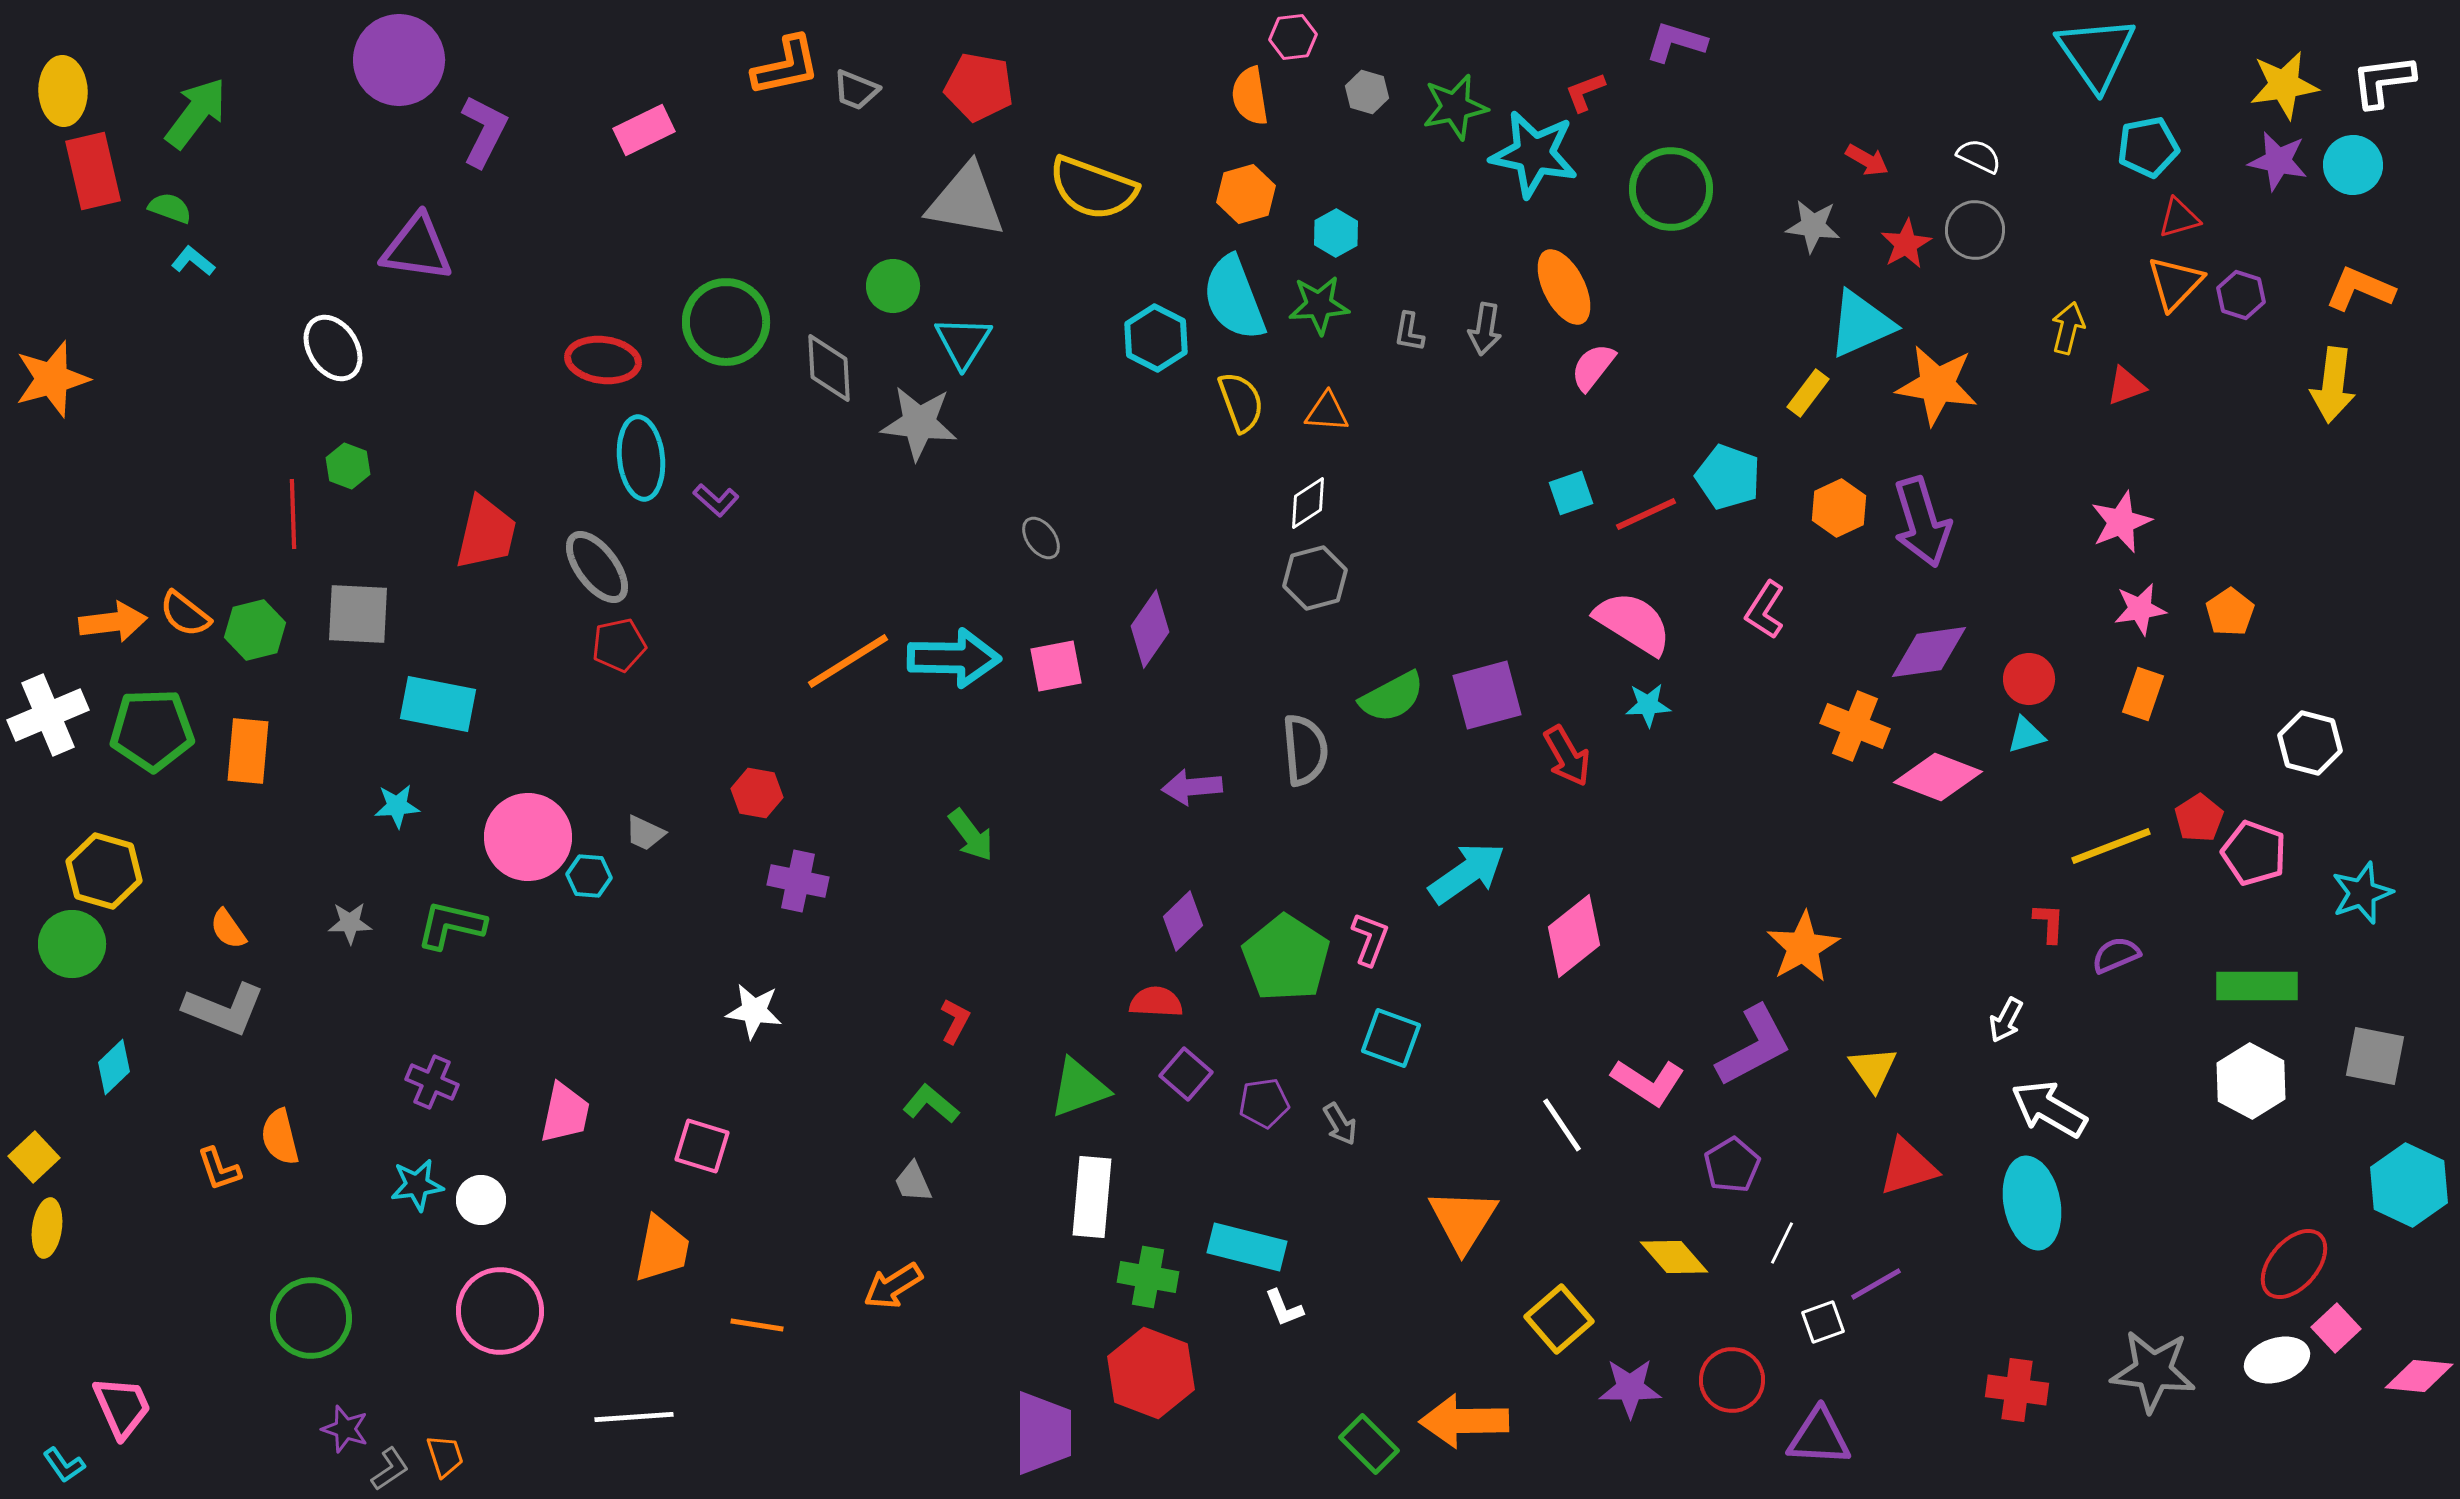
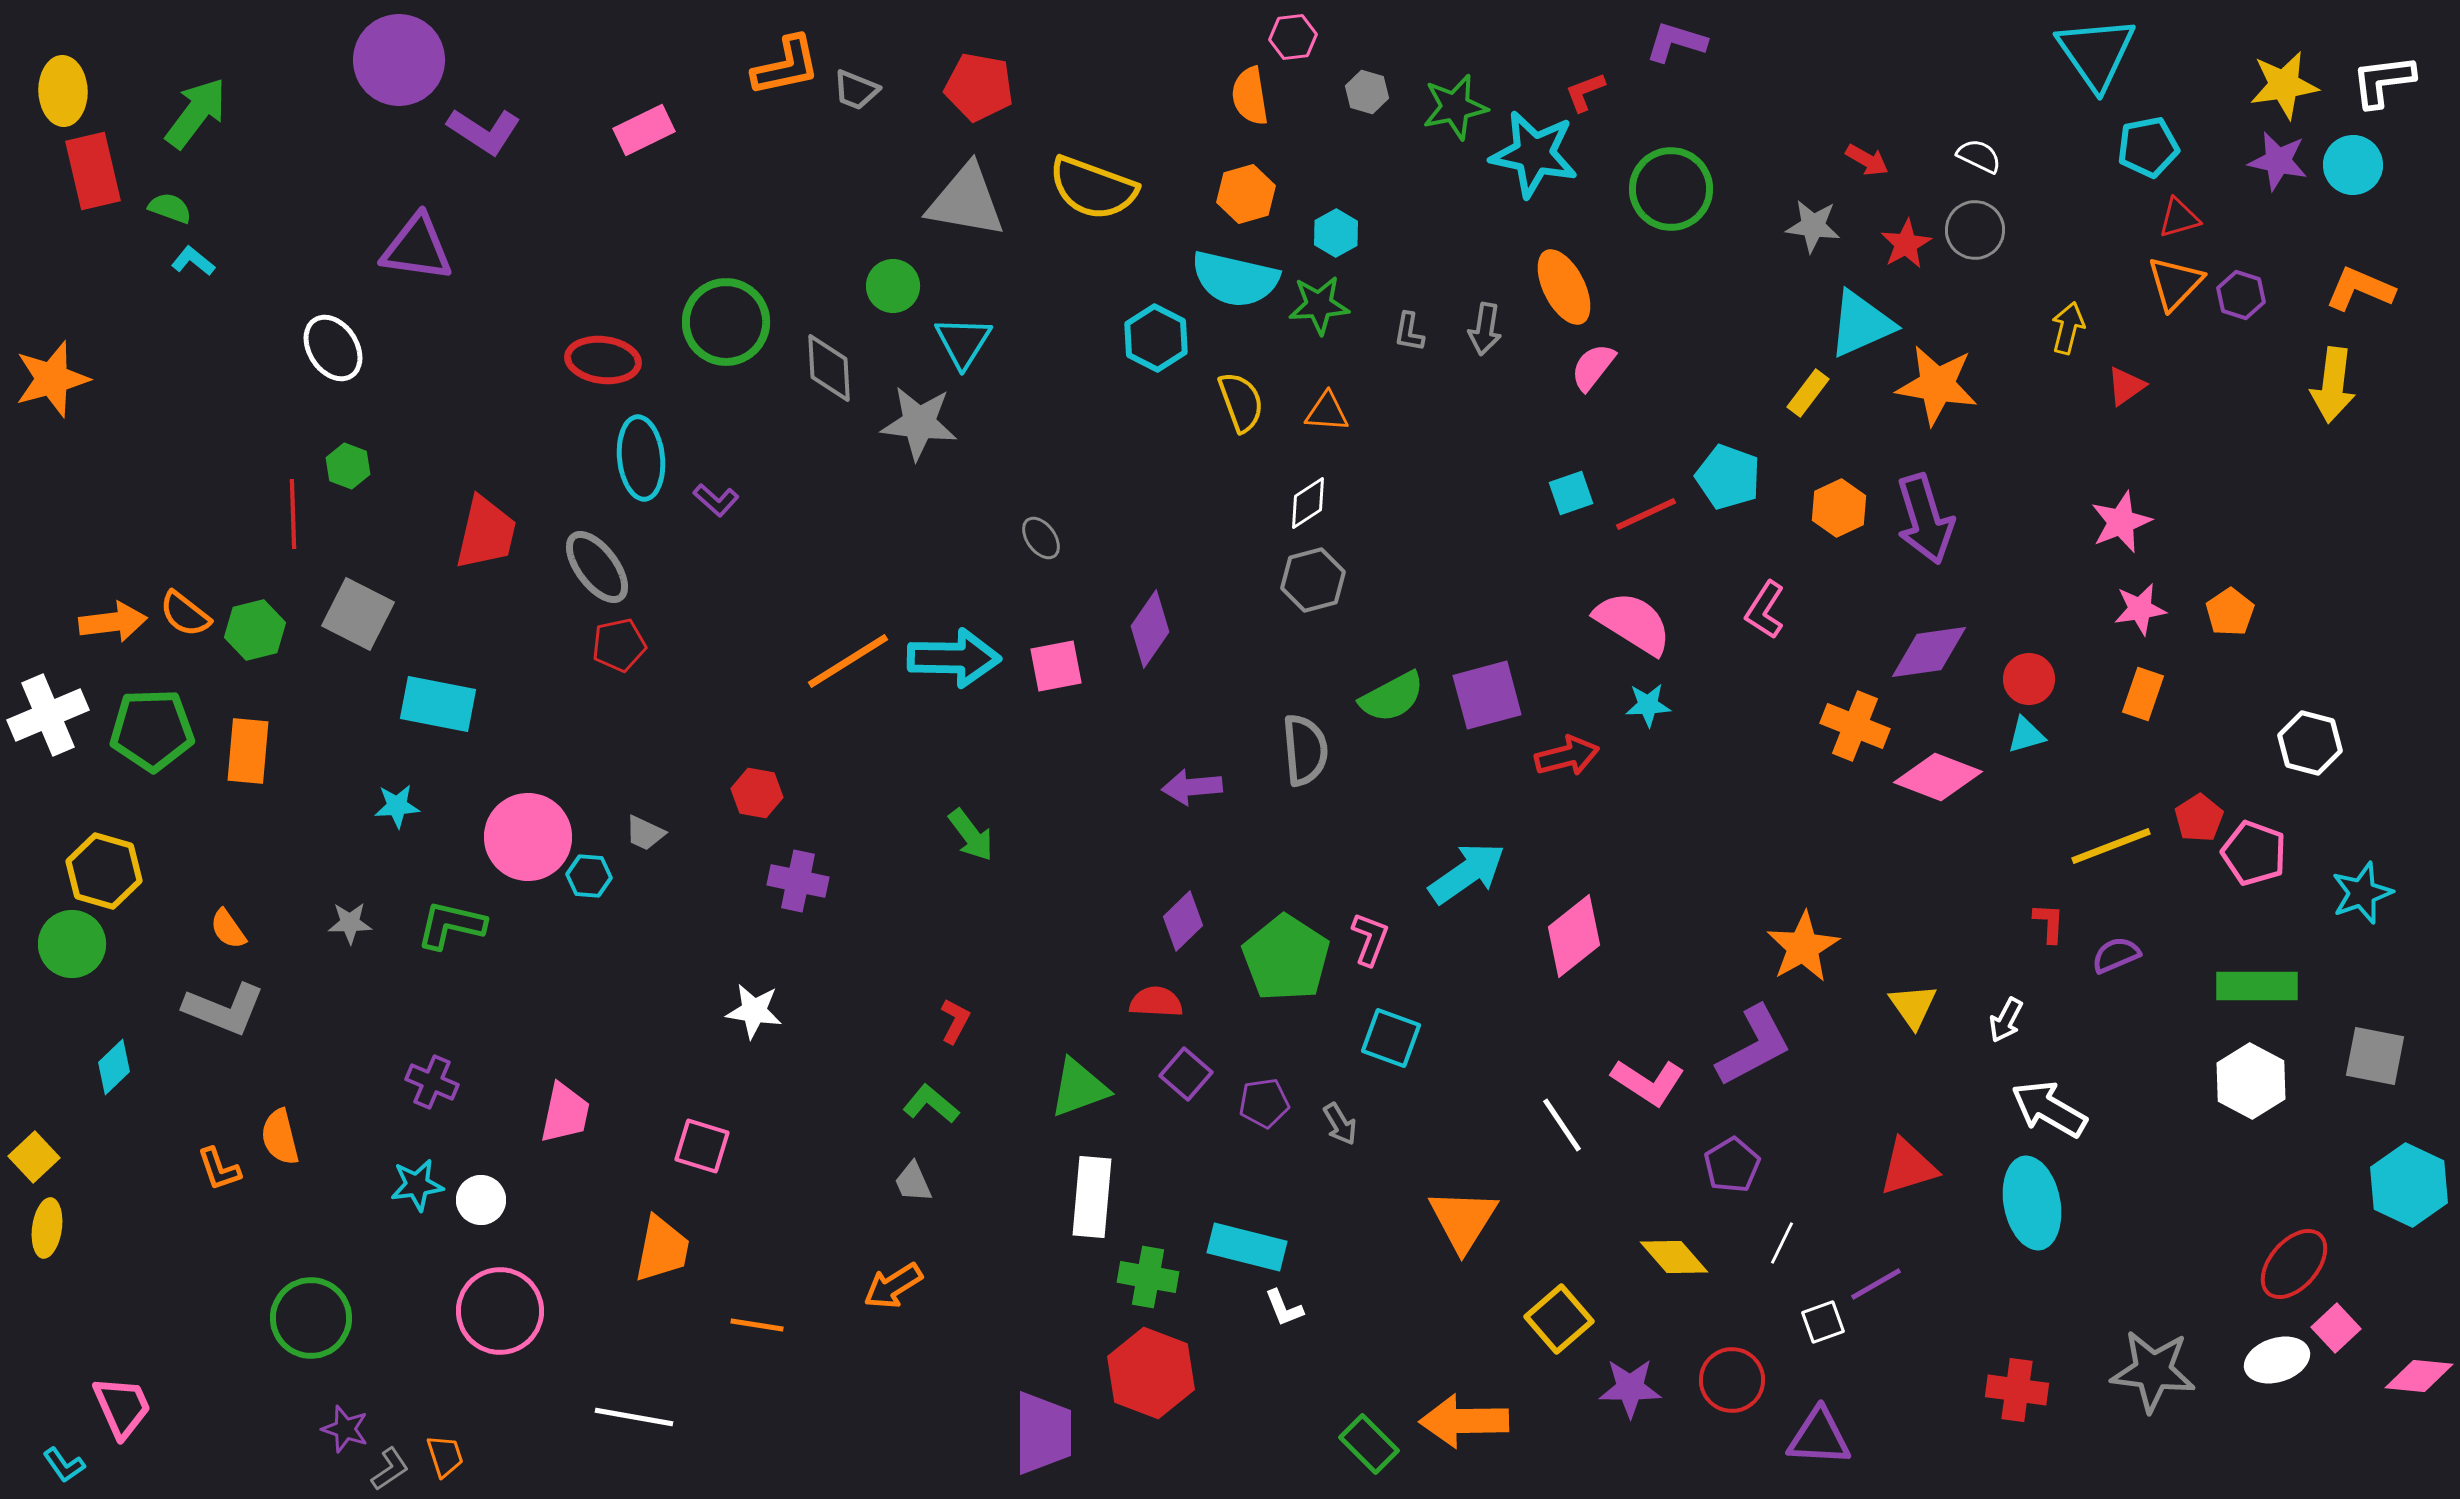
purple L-shape at (484, 131): rotated 96 degrees clockwise
cyan semicircle at (1234, 298): moved 1 px right, 19 px up; rotated 56 degrees counterclockwise
red triangle at (2126, 386): rotated 15 degrees counterclockwise
purple arrow at (1922, 522): moved 3 px right, 3 px up
gray hexagon at (1315, 578): moved 2 px left, 2 px down
gray square at (358, 614): rotated 24 degrees clockwise
red arrow at (1567, 756): rotated 74 degrees counterclockwise
yellow triangle at (1873, 1069): moved 40 px right, 63 px up
white line at (634, 1417): rotated 14 degrees clockwise
